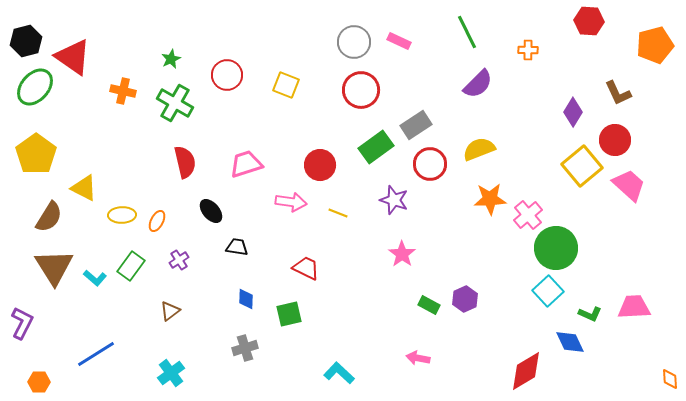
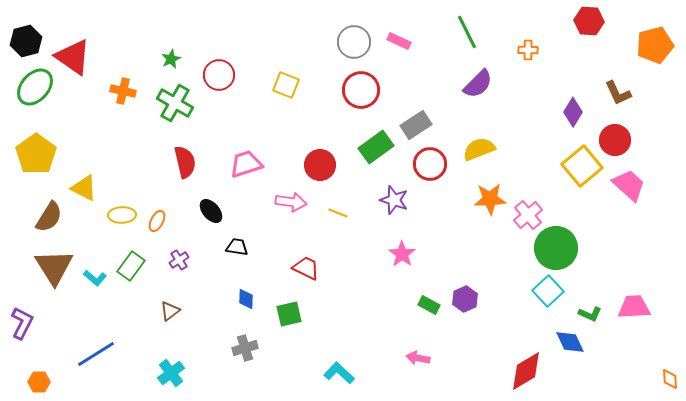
red circle at (227, 75): moved 8 px left
